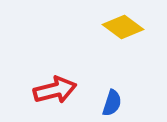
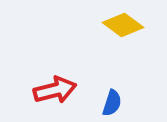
yellow diamond: moved 2 px up
